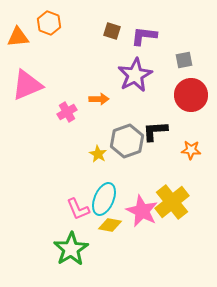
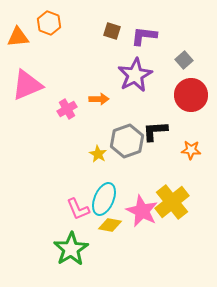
gray square: rotated 30 degrees counterclockwise
pink cross: moved 3 px up
